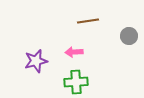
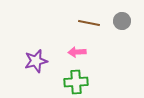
brown line: moved 1 px right, 2 px down; rotated 20 degrees clockwise
gray circle: moved 7 px left, 15 px up
pink arrow: moved 3 px right
